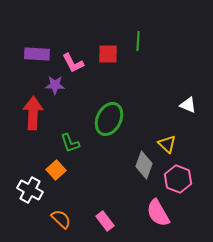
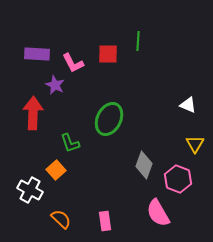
purple star: rotated 24 degrees clockwise
yellow triangle: moved 28 px right; rotated 18 degrees clockwise
pink rectangle: rotated 30 degrees clockwise
